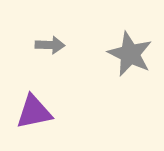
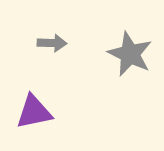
gray arrow: moved 2 px right, 2 px up
